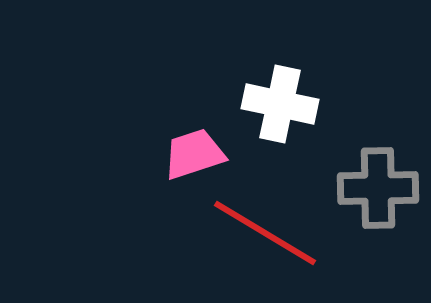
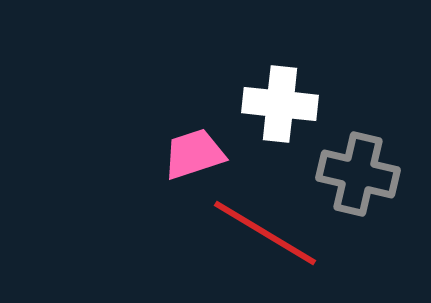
white cross: rotated 6 degrees counterclockwise
gray cross: moved 20 px left, 14 px up; rotated 14 degrees clockwise
